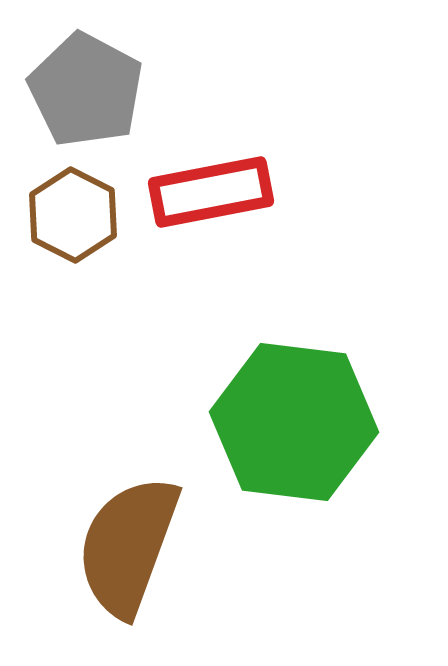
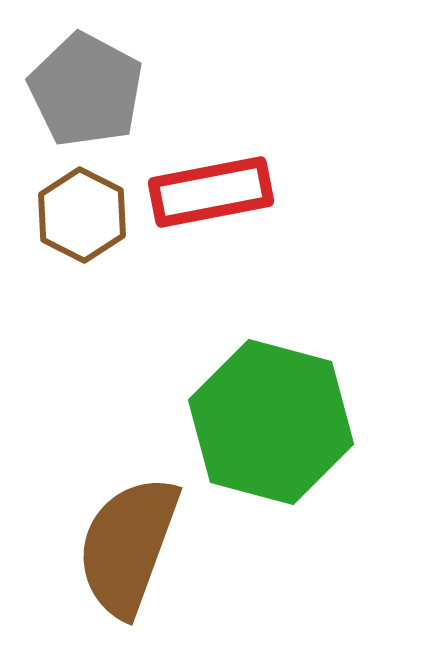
brown hexagon: moved 9 px right
green hexagon: moved 23 px left; rotated 8 degrees clockwise
